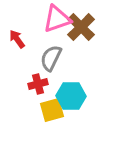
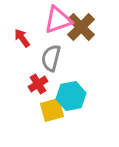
pink triangle: moved 1 px right, 1 px down
red arrow: moved 5 px right, 1 px up
gray semicircle: rotated 12 degrees counterclockwise
red cross: rotated 18 degrees counterclockwise
cyan hexagon: rotated 12 degrees counterclockwise
